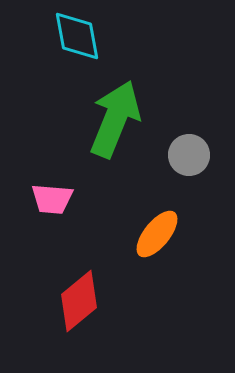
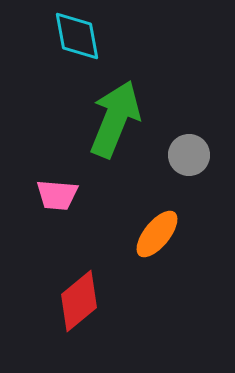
pink trapezoid: moved 5 px right, 4 px up
